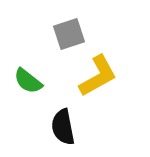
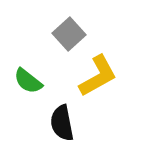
gray square: rotated 24 degrees counterclockwise
black semicircle: moved 1 px left, 4 px up
